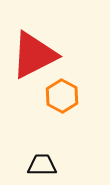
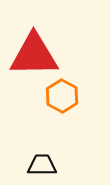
red triangle: rotated 26 degrees clockwise
